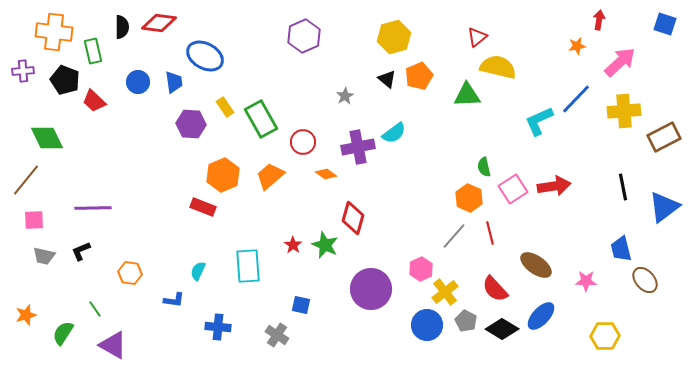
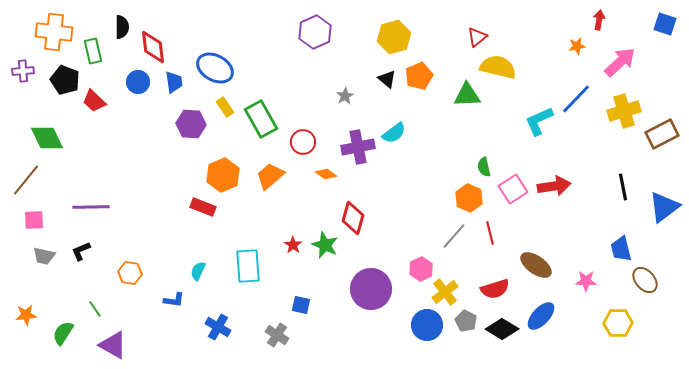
red diamond at (159, 23): moved 6 px left, 24 px down; rotated 76 degrees clockwise
purple hexagon at (304, 36): moved 11 px right, 4 px up
blue ellipse at (205, 56): moved 10 px right, 12 px down
yellow cross at (624, 111): rotated 12 degrees counterclockwise
brown rectangle at (664, 137): moved 2 px left, 3 px up
purple line at (93, 208): moved 2 px left, 1 px up
red semicircle at (495, 289): rotated 64 degrees counterclockwise
orange star at (26, 315): rotated 10 degrees clockwise
blue cross at (218, 327): rotated 25 degrees clockwise
yellow hexagon at (605, 336): moved 13 px right, 13 px up
